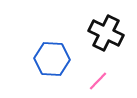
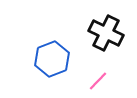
blue hexagon: rotated 24 degrees counterclockwise
